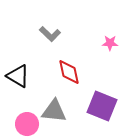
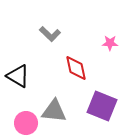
red diamond: moved 7 px right, 4 px up
pink circle: moved 1 px left, 1 px up
